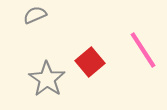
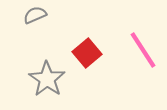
red square: moved 3 px left, 9 px up
